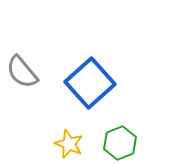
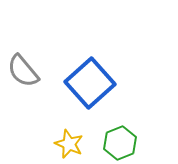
gray semicircle: moved 1 px right, 1 px up
